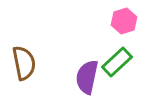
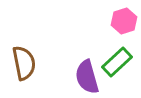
purple semicircle: rotated 28 degrees counterclockwise
